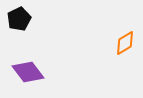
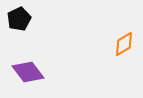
orange diamond: moved 1 px left, 1 px down
